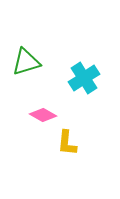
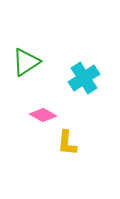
green triangle: rotated 16 degrees counterclockwise
